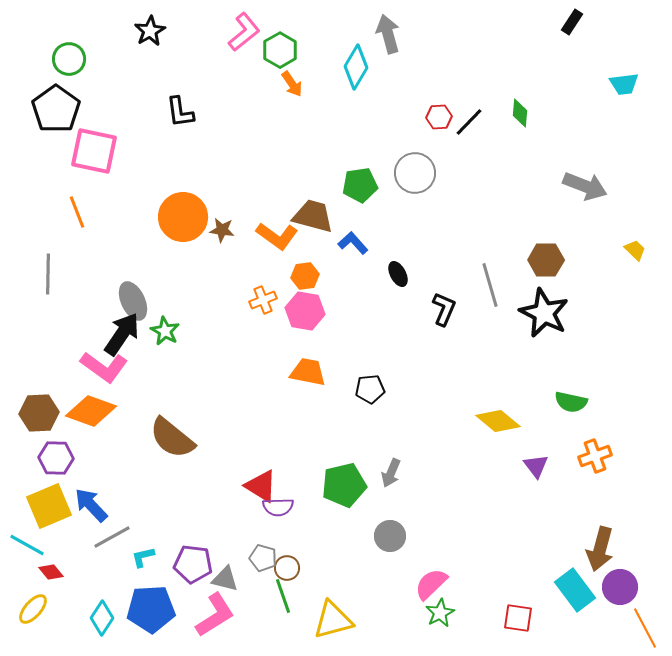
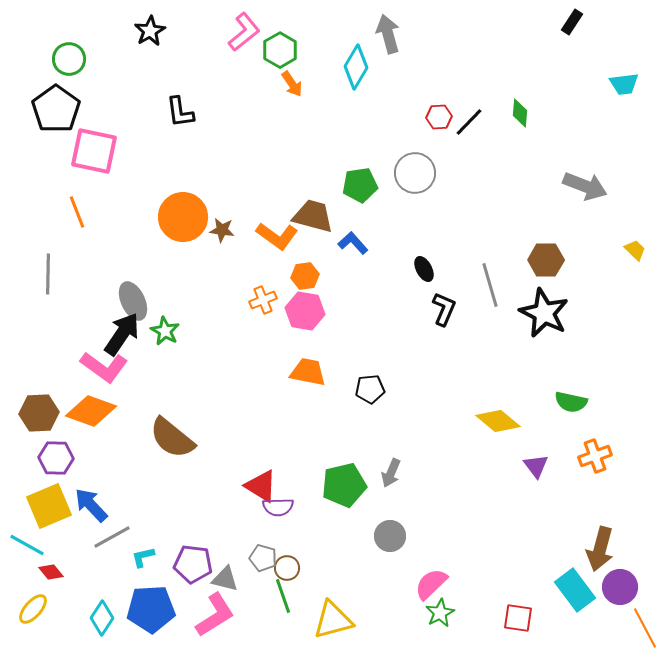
black ellipse at (398, 274): moved 26 px right, 5 px up
